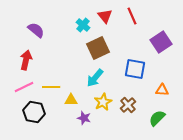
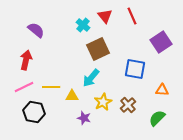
brown square: moved 1 px down
cyan arrow: moved 4 px left
yellow triangle: moved 1 px right, 4 px up
